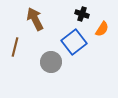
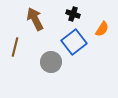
black cross: moved 9 px left
